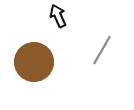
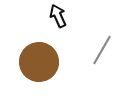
brown circle: moved 5 px right
